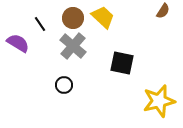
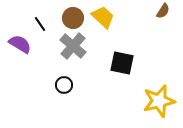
purple semicircle: moved 2 px right, 1 px down
